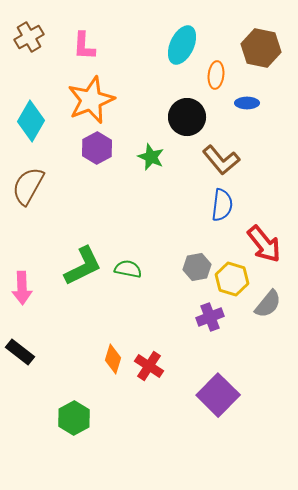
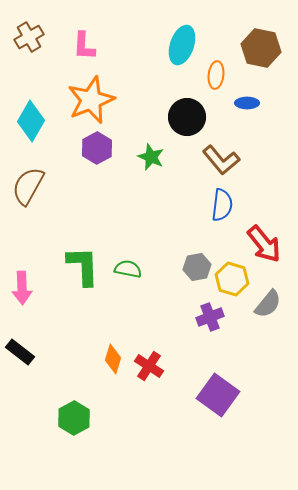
cyan ellipse: rotated 6 degrees counterclockwise
green L-shape: rotated 66 degrees counterclockwise
purple square: rotated 9 degrees counterclockwise
